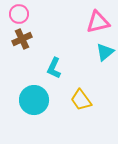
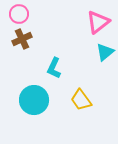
pink triangle: rotated 25 degrees counterclockwise
